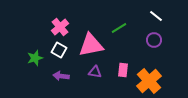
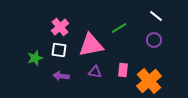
white square: rotated 21 degrees counterclockwise
